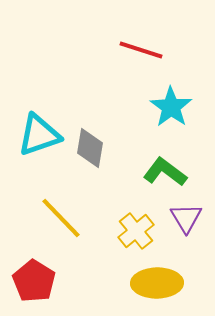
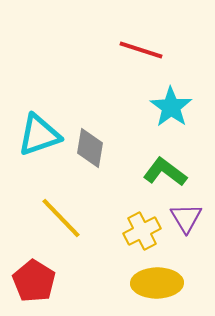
yellow cross: moved 6 px right; rotated 12 degrees clockwise
